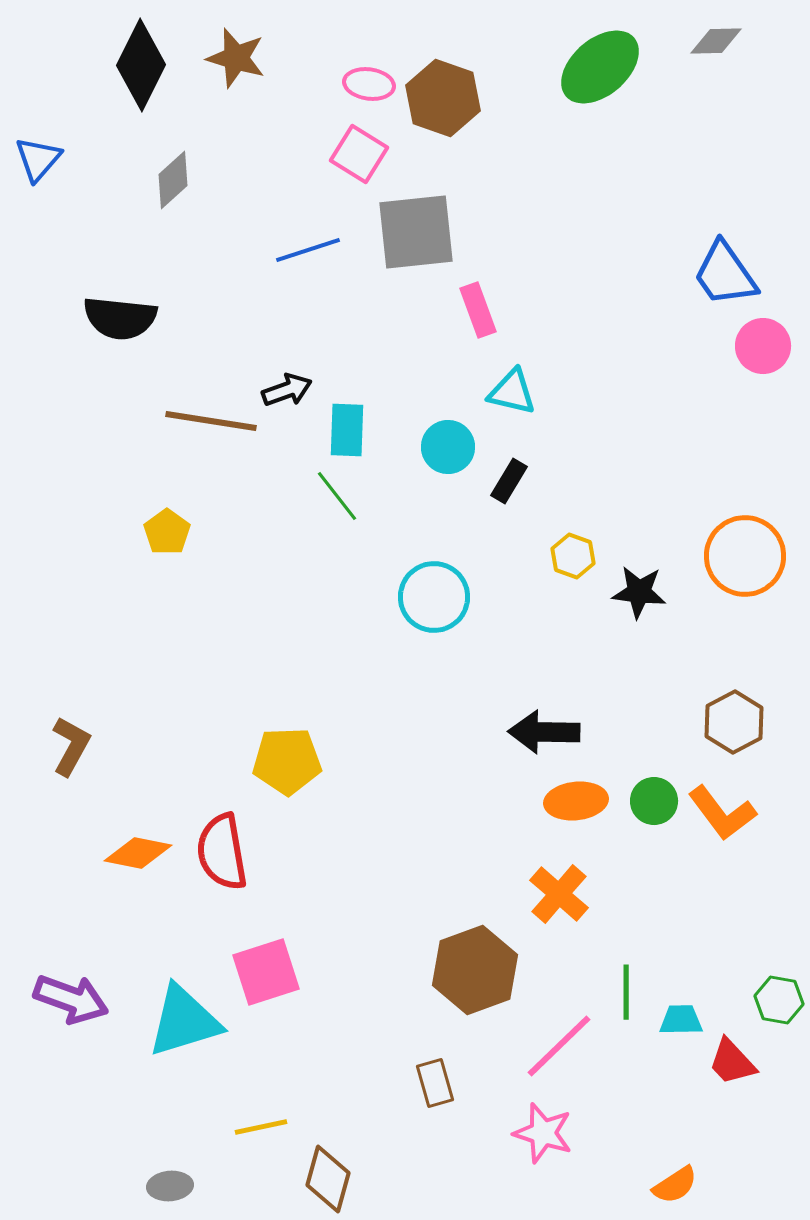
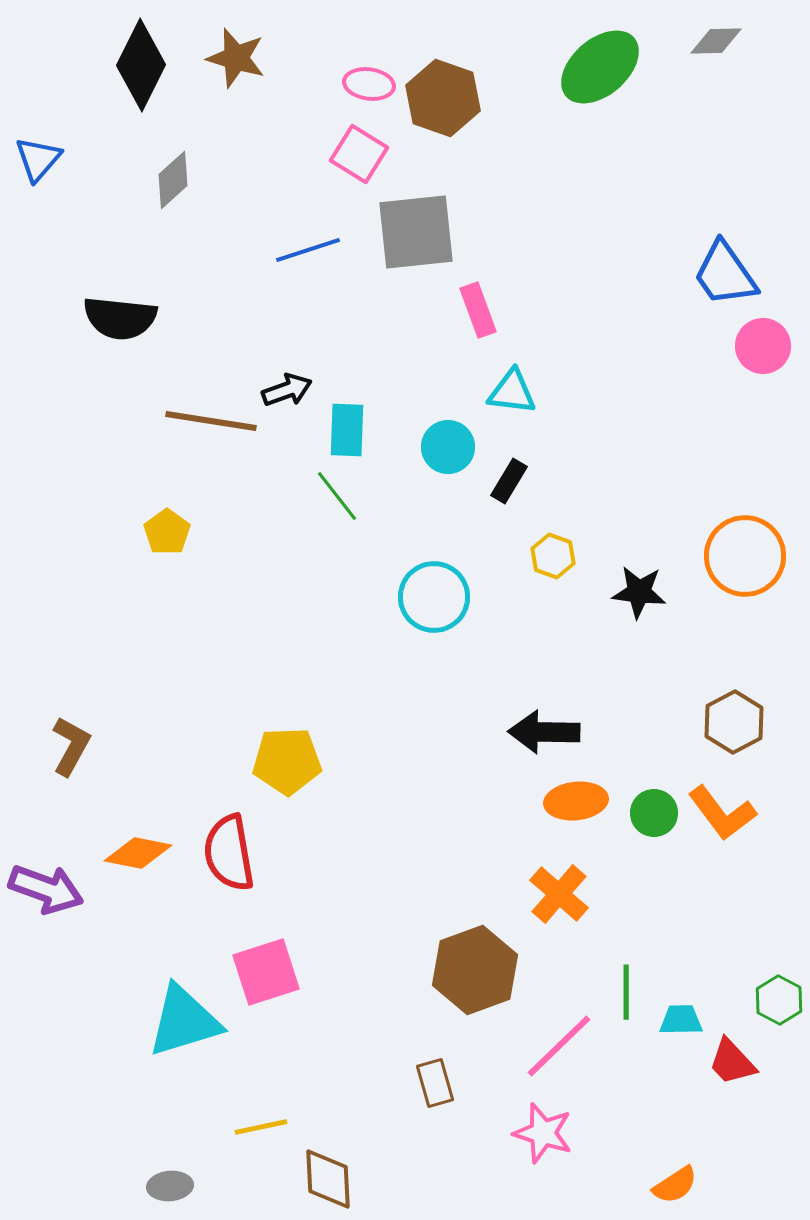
cyan triangle at (512, 392): rotated 6 degrees counterclockwise
yellow hexagon at (573, 556): moved 20 px left
green circle at (654, 801): moved 12 px down
red semicircle at (222, 852): moved 7 px right, 1 px down
purple arrow at (71, 999): moved 25 px left, 110 px up
green hexagon at (779, 1000): rotated 18 degrees clockwise
brown diamond at (328, 1179): rotated 18 degrees counterclockwise
